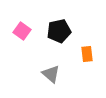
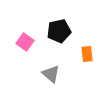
pink square: moved 3 px right, 11 px down
